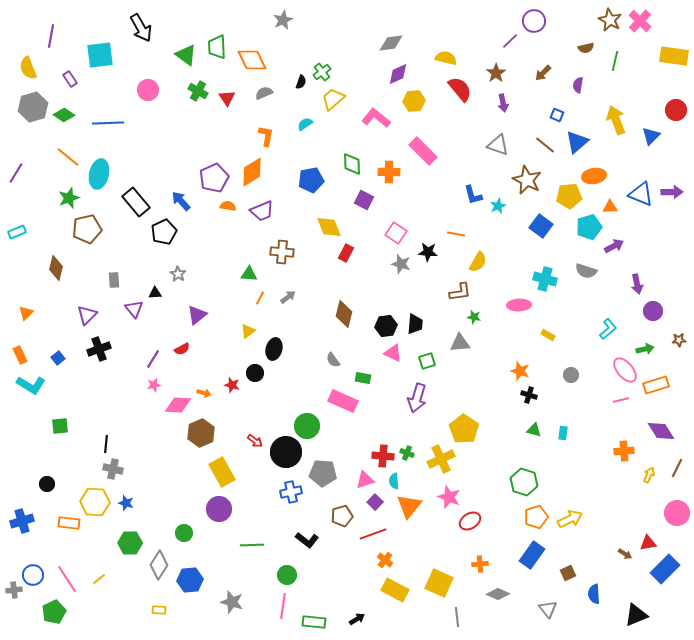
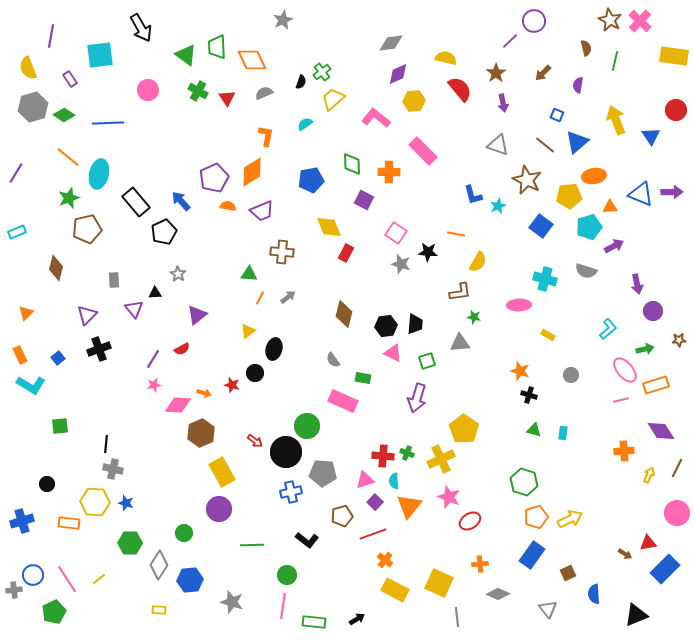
brown semicircle at (586, 48): rotated 91 degrees counterclockwise
blue triangle at (651, 136): rotated 18 degrees counterclockwise
